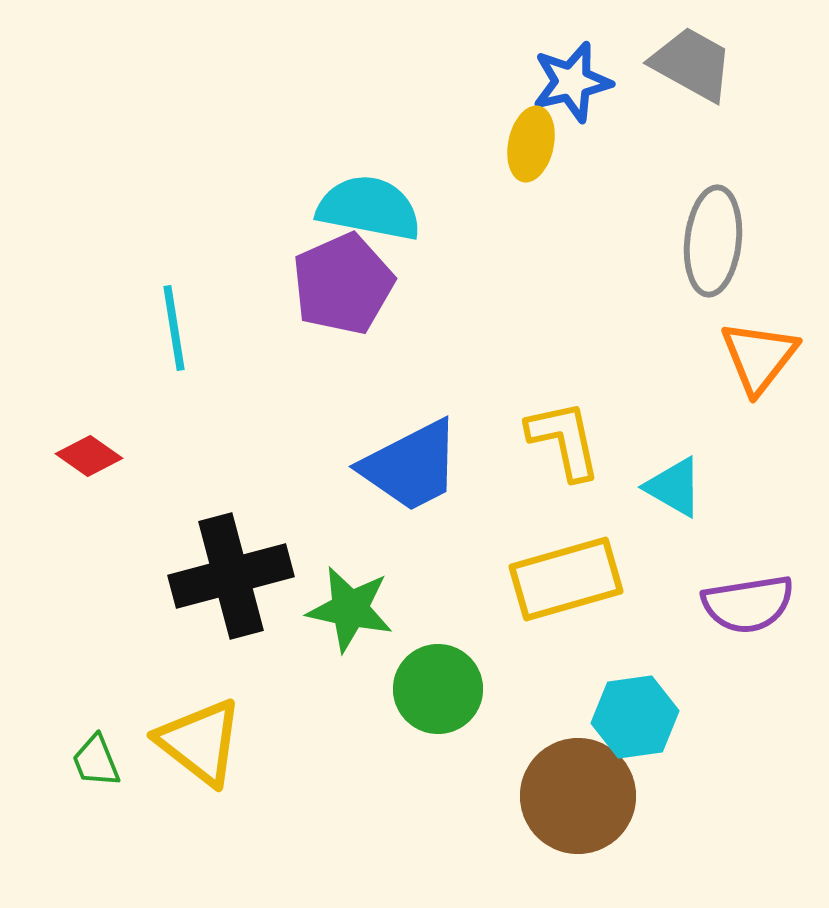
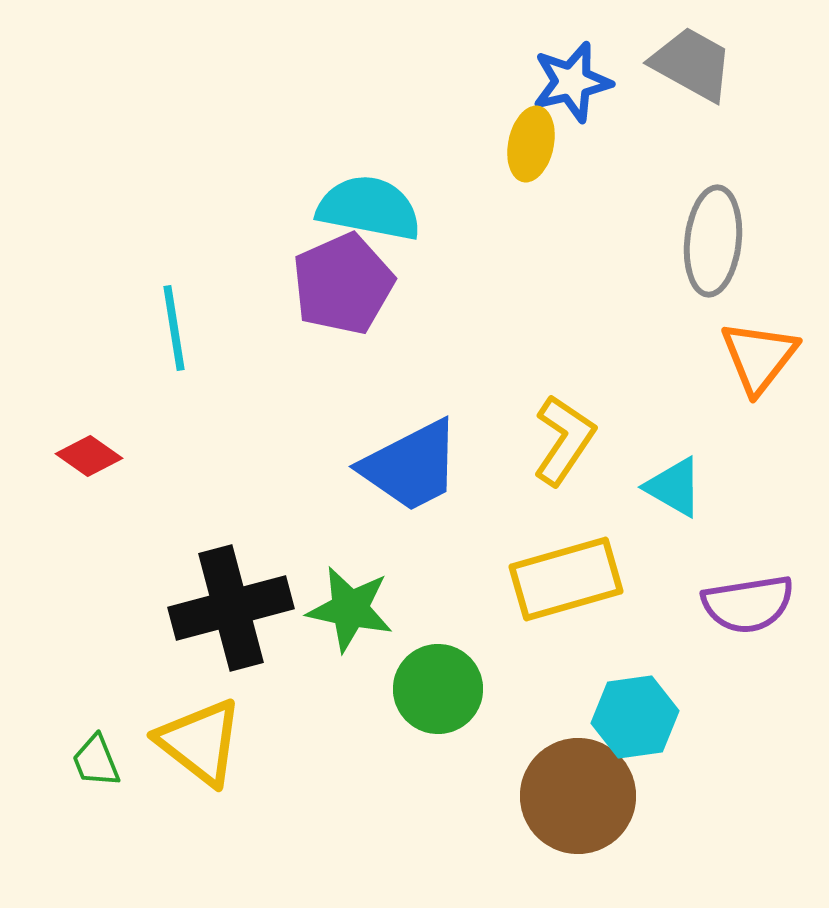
yellow L-shape: rotated 46 degrees clockwise
black cross: moved 32 px down
